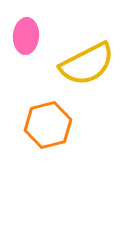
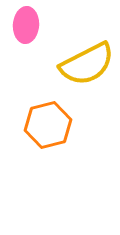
pink ellipse: moved 11 px up
